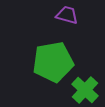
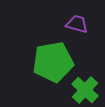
purple trapezoid: moved 10 px right, 9 px down
